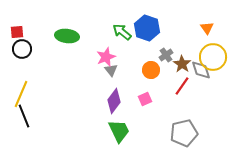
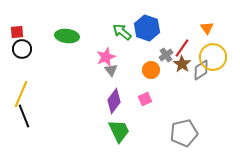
gray diamond: rotated 75 degrees clockwise
red line: moved 38 px up
